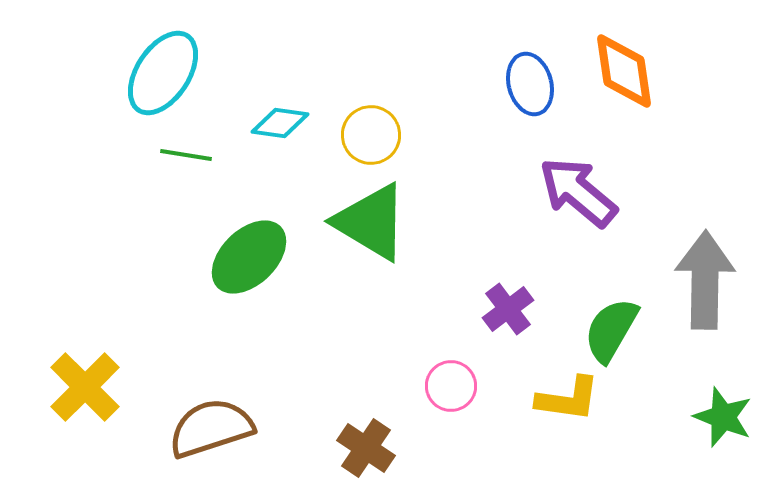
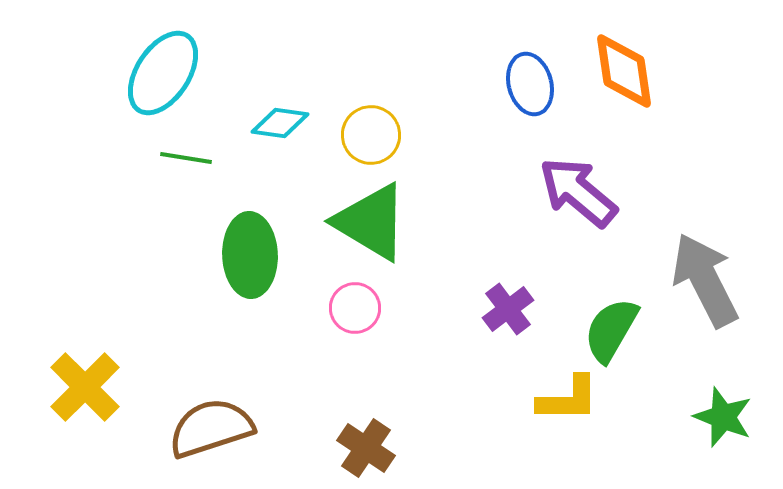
green line: moved 3 px down
green ellipse: moved 1 px right, 2 px up; rotated 48 degrees counterclockwise
gray arrow: rotated 28 degrees counterclockwise
pink circle: moved 96 px left, 78 px up
yellow L-shape: rotated 8 degrees counterclockwise
